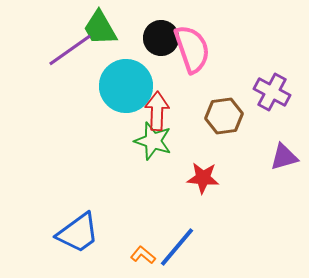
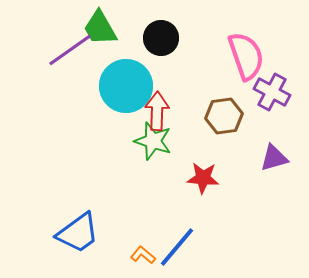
pink semicircle: moved 54 px right, 7 px down
purple triangle: moved 10 px left, 1 px down
